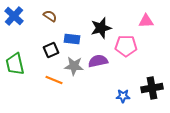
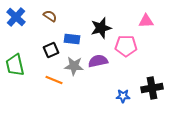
blue cross: moved 2 px right, 1 px down
green trapezoid: moved 1 px down
